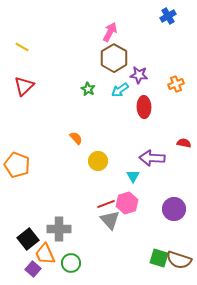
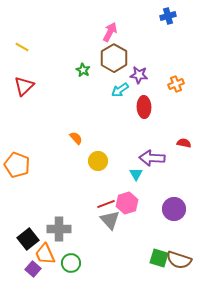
blue cross: rotated 14 degrees clockwise
green star: moved 5 px left, 19 px up
cyan triangle: moved 3 px right, 2 px up
